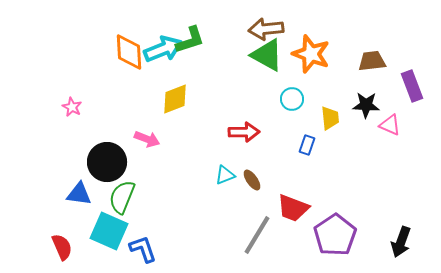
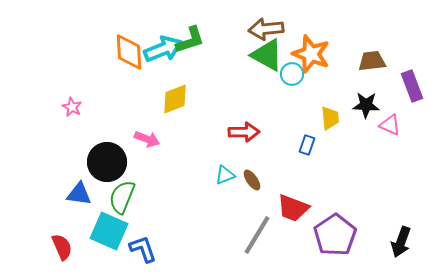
cyan circle: moved 25 px up
